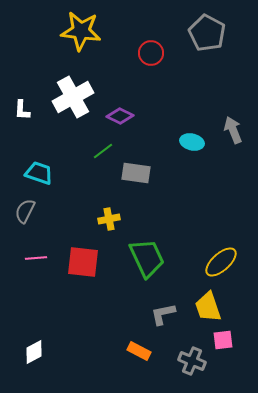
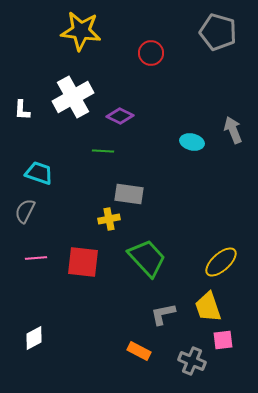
gray pentagon: moved 11 px right, 1 px up; rotated 12 degrees counterclockwise
green line: rotated 40 degrees clockwise
gray rectangle: moved 7 px left, 21 px down
green trapezoid: rotated 18 degrees counterclockwise
white diamond: moved 14 px up
